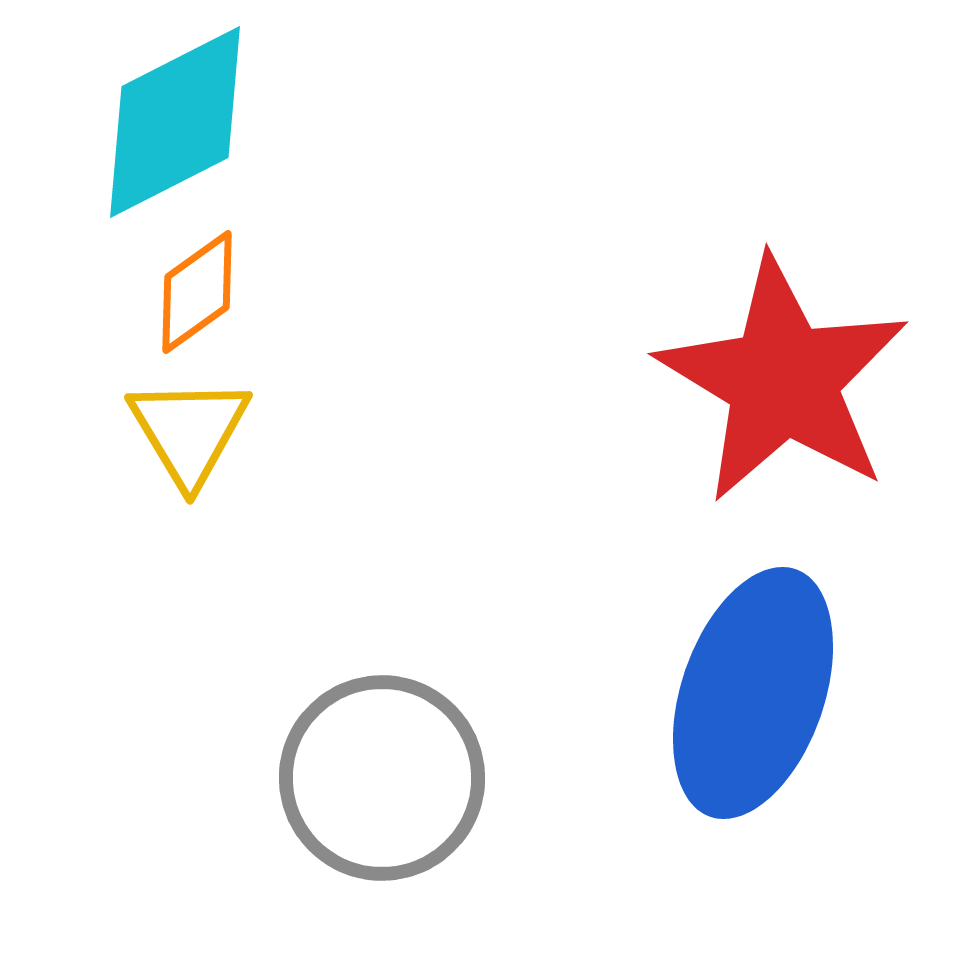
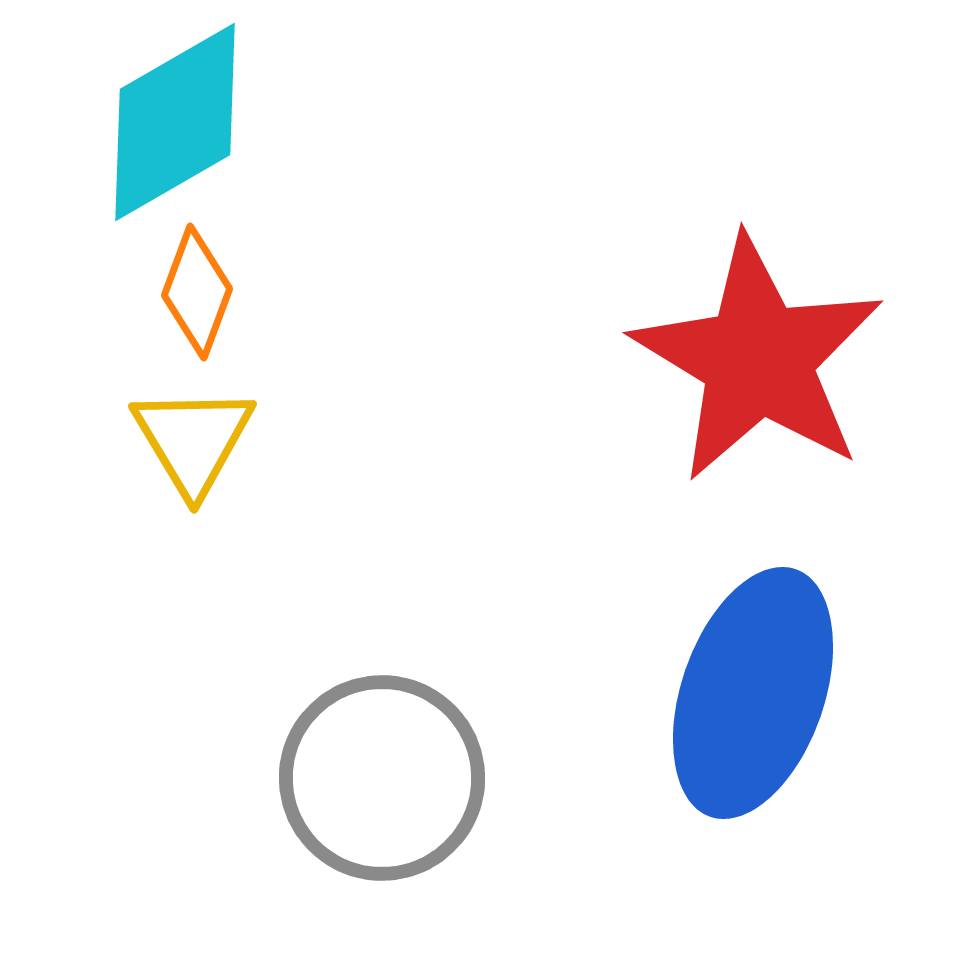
cyan diamond: rotated 3 degrees counterclockwise
orange diamond: rotated 34 degrees counterclockwise
red star: moved 25 px left, 21 px up
yellow triangle: moved 4 px right, 9 px down
